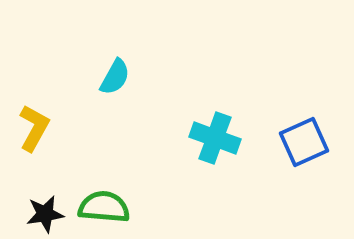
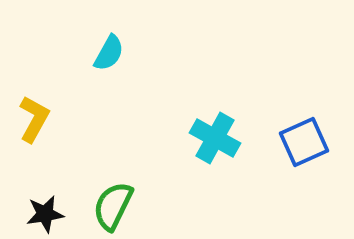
cyan semicircle: moved 6 px left, 24 px up
yellow L-shape: moved 9 px up
cyan cross: rotated 9 degrees clockwise
green semicircle: moved 9 px right, 1 px up; rotated 69 degrees counterclockwise
